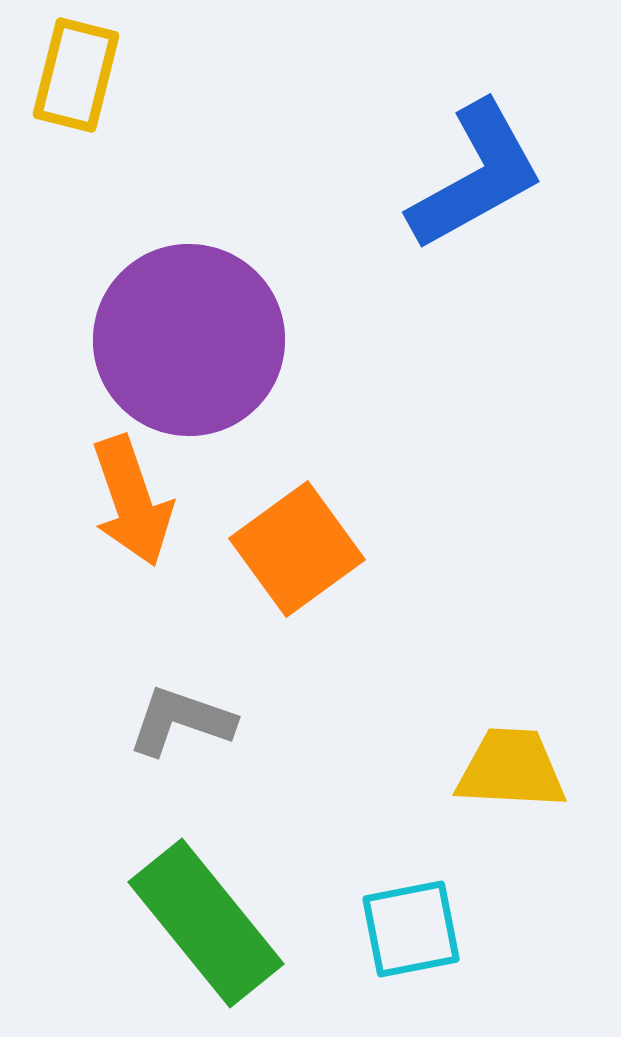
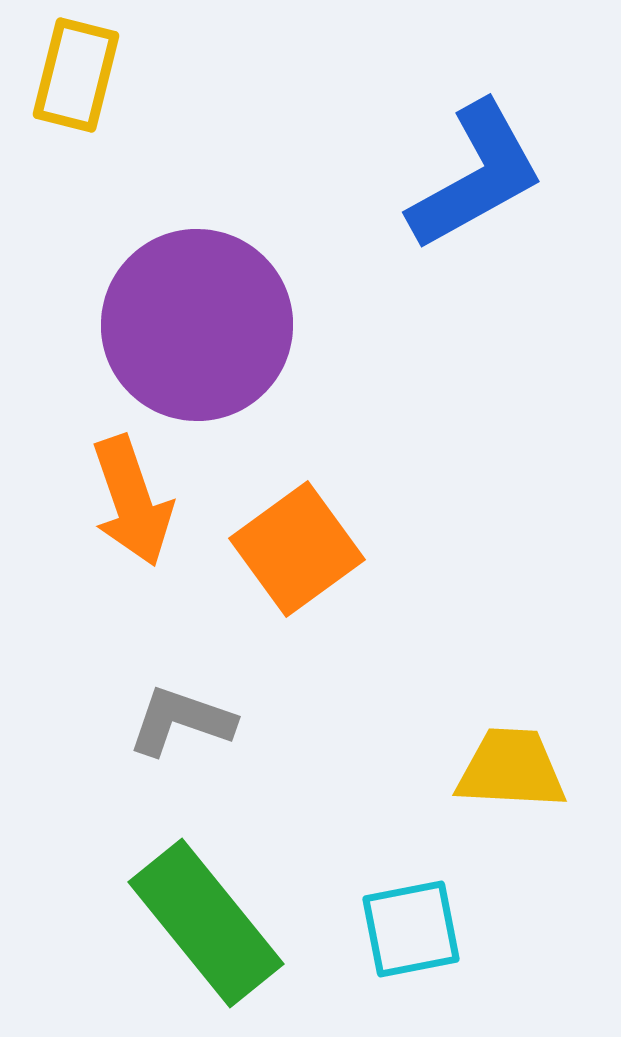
purple circle: moved 8 px right, 15 px up
